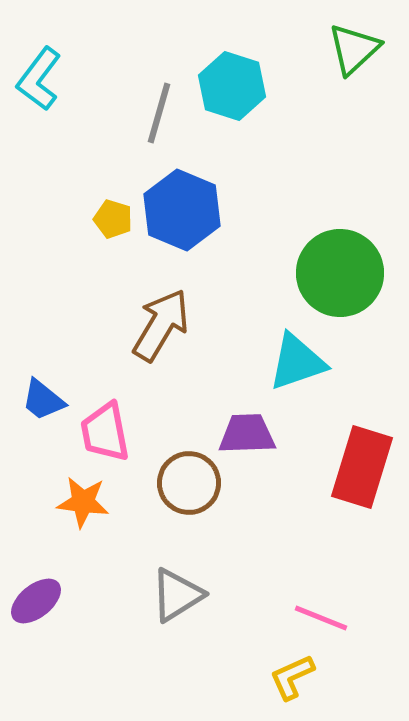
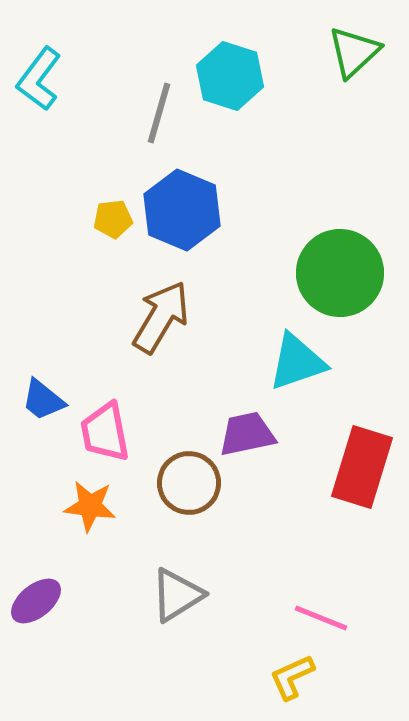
green triangle: moved 3 px down
cyan hexagon: moved 2 px left, 10 px up
yellow pentagon: rotated 24 degrees counterclockwise
brown arrow: moved 8 px up
purple trapezoid: rotated 10 degrees counterclockwise
orange star: moved 7 px right, 4 px down
